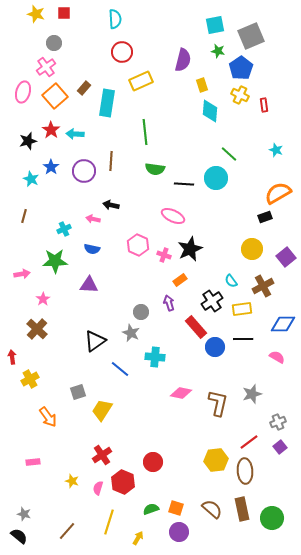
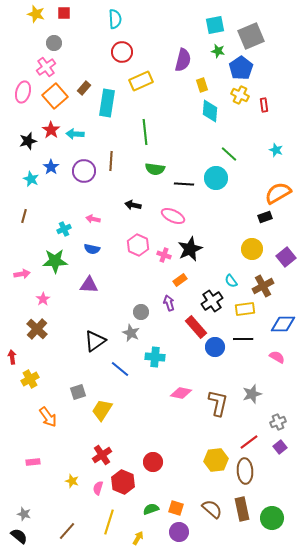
black arrow at (111, 205): moved 22 px right
yellow rectangle at (242, 309): moved 3 px right
